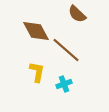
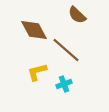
brown semicircle: moved 1 px down
brown diamond: moved 2 px left, 1 px up
yellow L-shape: rotated 115 degrees counterclockwise
